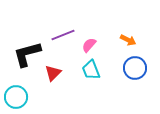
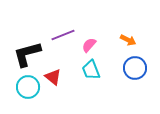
red triangle: moved 4 px down; rotated 36 degrees counterclockwise
cyan circle: moved 12 px right, 10 px up
